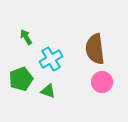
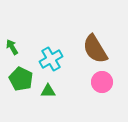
green arrow: moved 14 px left, 10 px down
brown semicircle: rotated 24 degrees counterclockwise
green pentagon: rotated 25 degrees counterclockwise
green triangle: rotated 21 degrees counterclockwise
